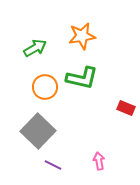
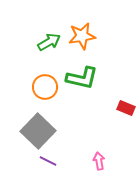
green arrow: moved 14 px right, 6 px up
purple line: moved 5 px left, 4 px up
